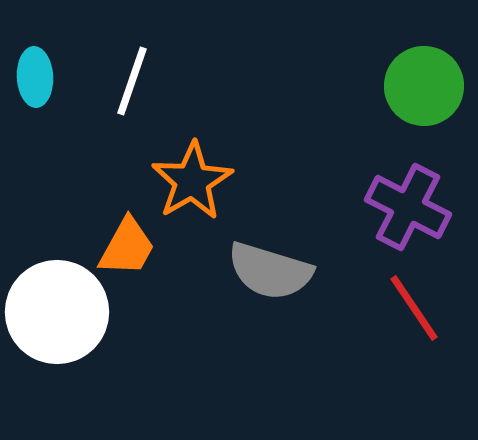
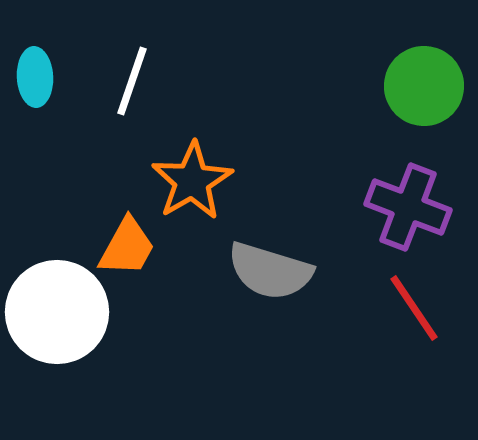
purple cross: rotated 6 degrees counterclockwise
